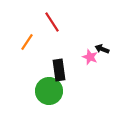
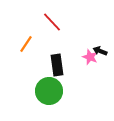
red line: rotated 10 degrees counterclockwise
orange line: moved 1 px left, 2 px down
black arrow: moved 2 px left, 2 px down
black rectangle: moved 2 px left, 5 px up
